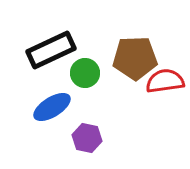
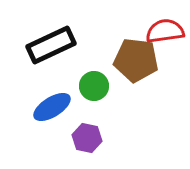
black rectangle: moved 5 px up
brown pentagon: moved 1 px right, 2 px down; rotated 9 degrees clockwise
green circle: moved 9 px right, 13 px down
red semicircle: moved 50 px up
